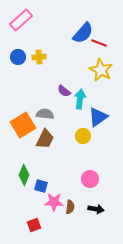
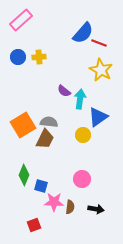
gray semicircle: moved 4 px right, 8 px down
yellow circle: moved 1 px up
pink circle: moved 8 px left
